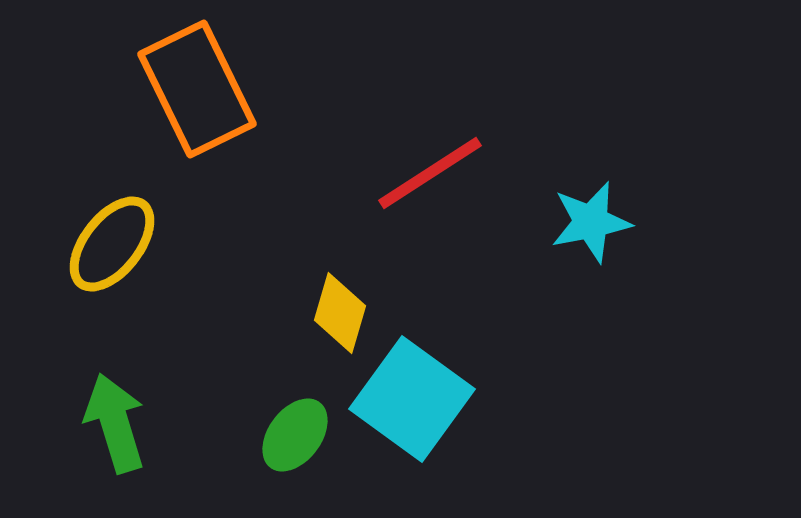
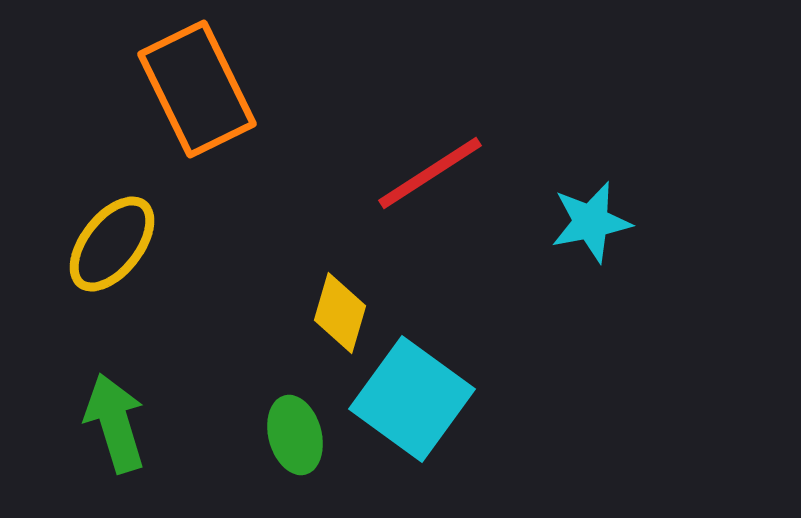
green ellipse: rotated 52 degrees counterclockwise
